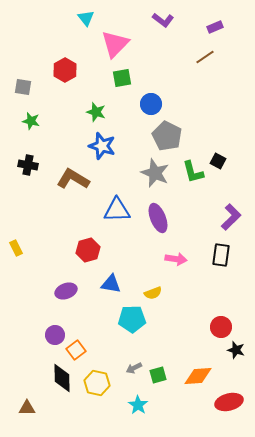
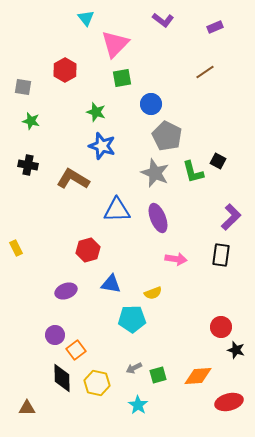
brown line at (205, 57): moved 15 px down
